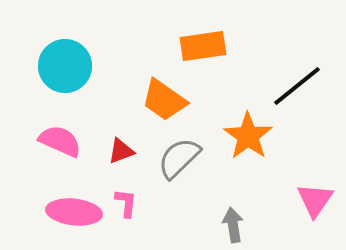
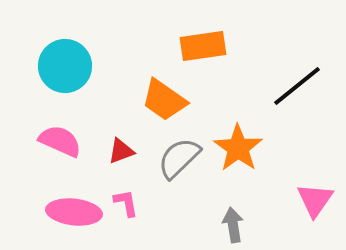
orange star: moved 10 px left, 12 px down
pink L-shape: rotated 16 degrees counterclockwise
